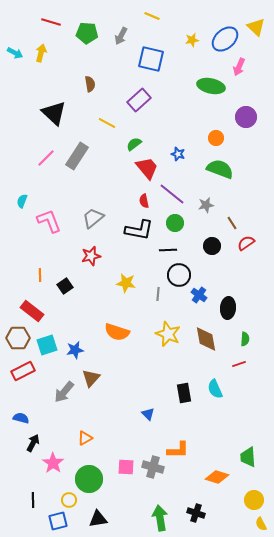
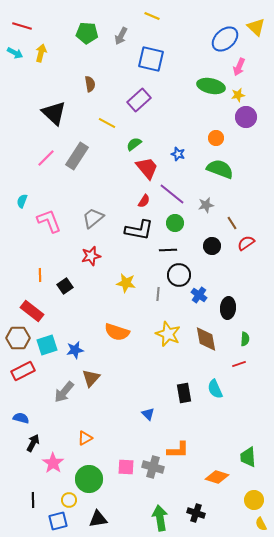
red line at (51, 22): moved 29 px left, 4 px down
yellow star at (192, 40): moved 46 px right, 55 px down
red semicircle at (144, 201): rotated 136 degrees counterclockwise
